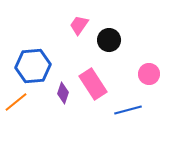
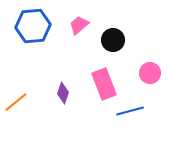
pink trapezoid: rotated 15 degrees clockwise
black circle: moved 4 px right
blue hexagon: moved 40 px up
pink circle: moved 1 px right, 1 px up
pink rectangle: moved 11 px right; rotated 12 degrees clockwise
blue line: moved 2 px right, 1 px down
